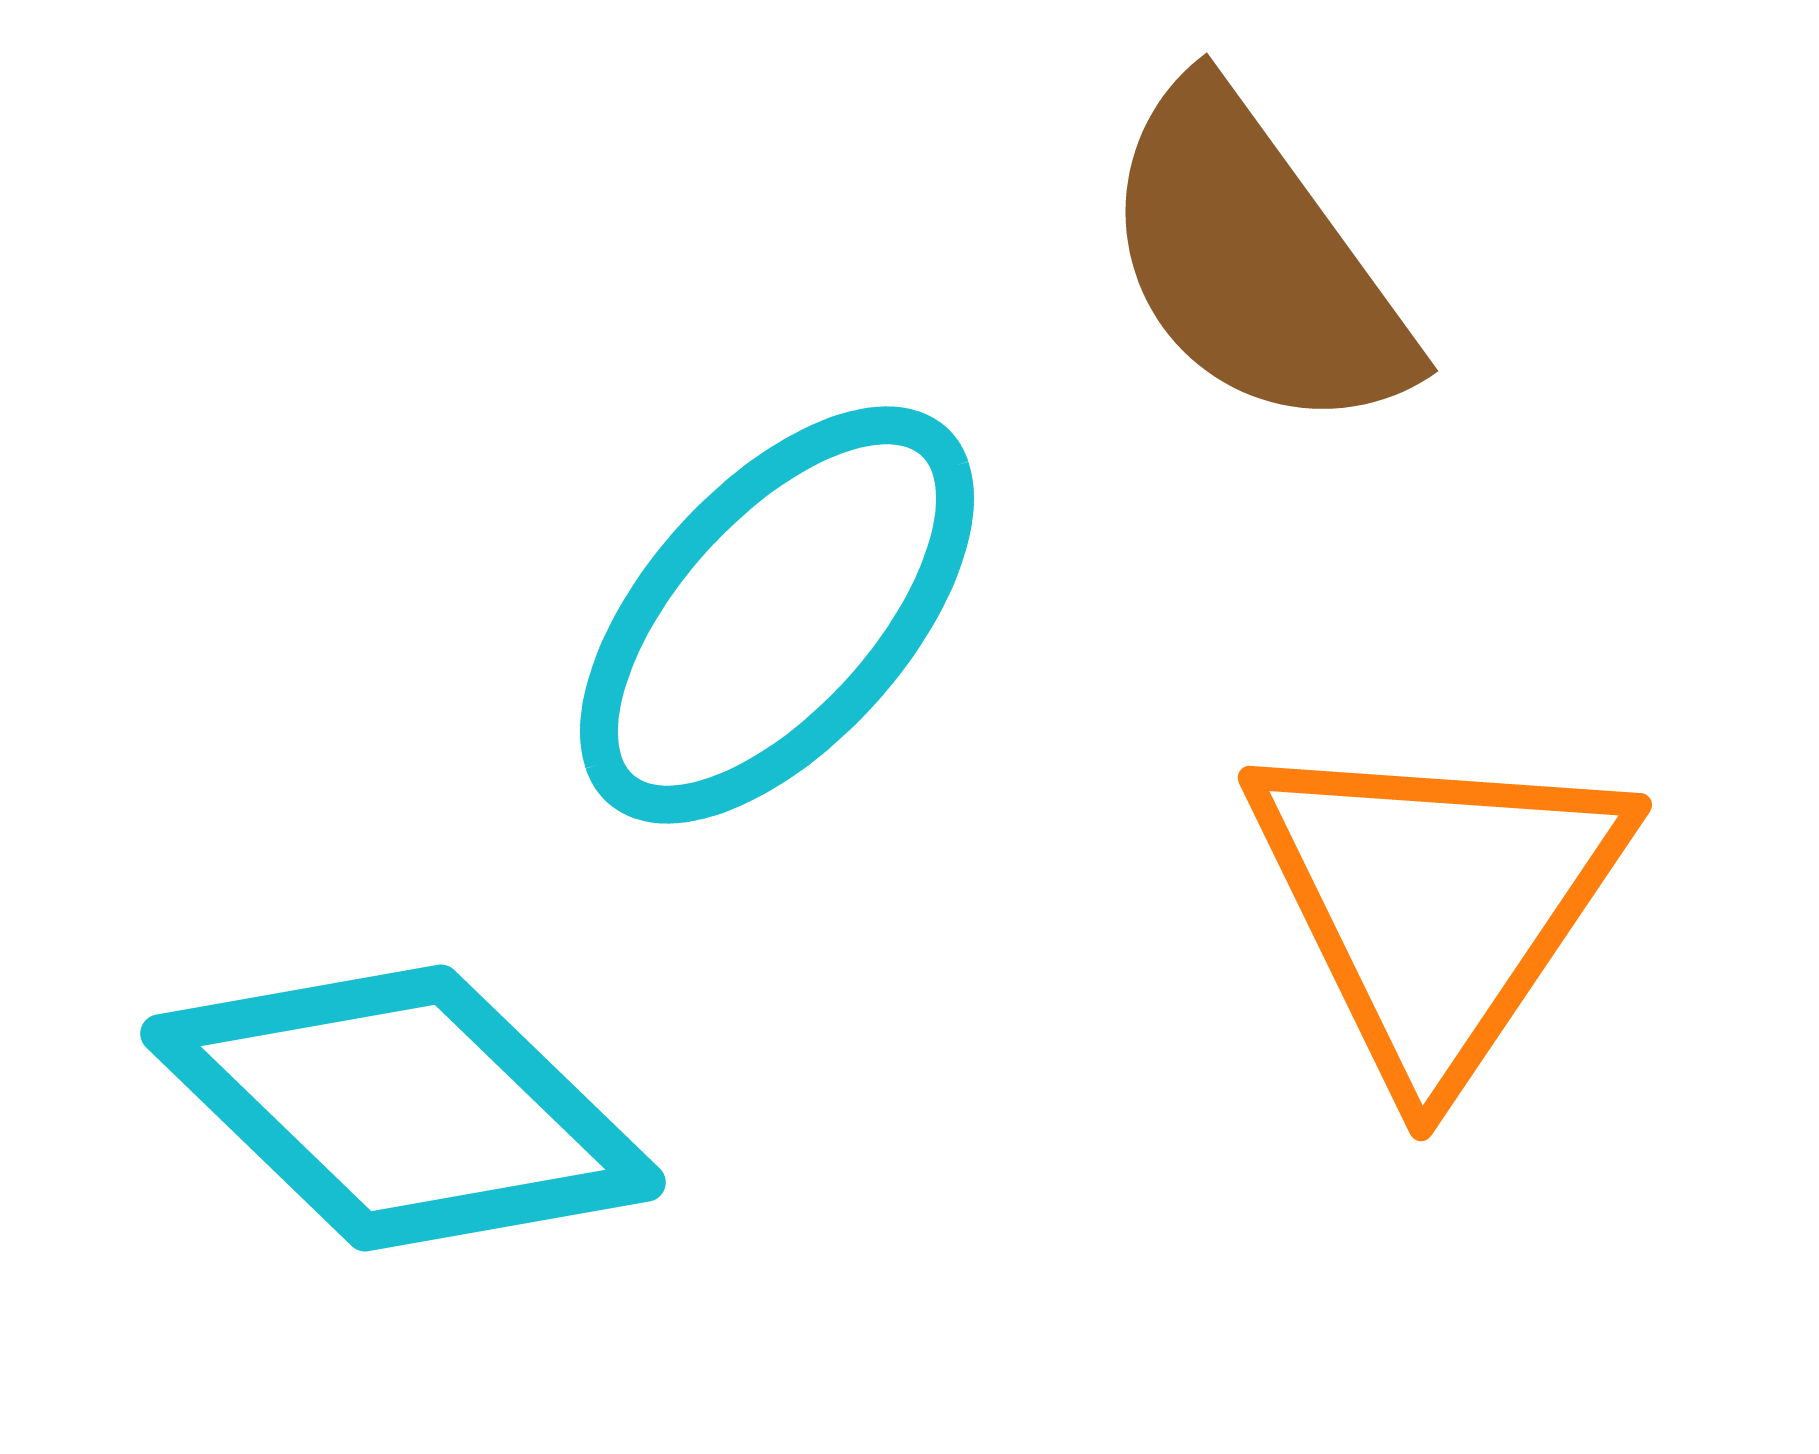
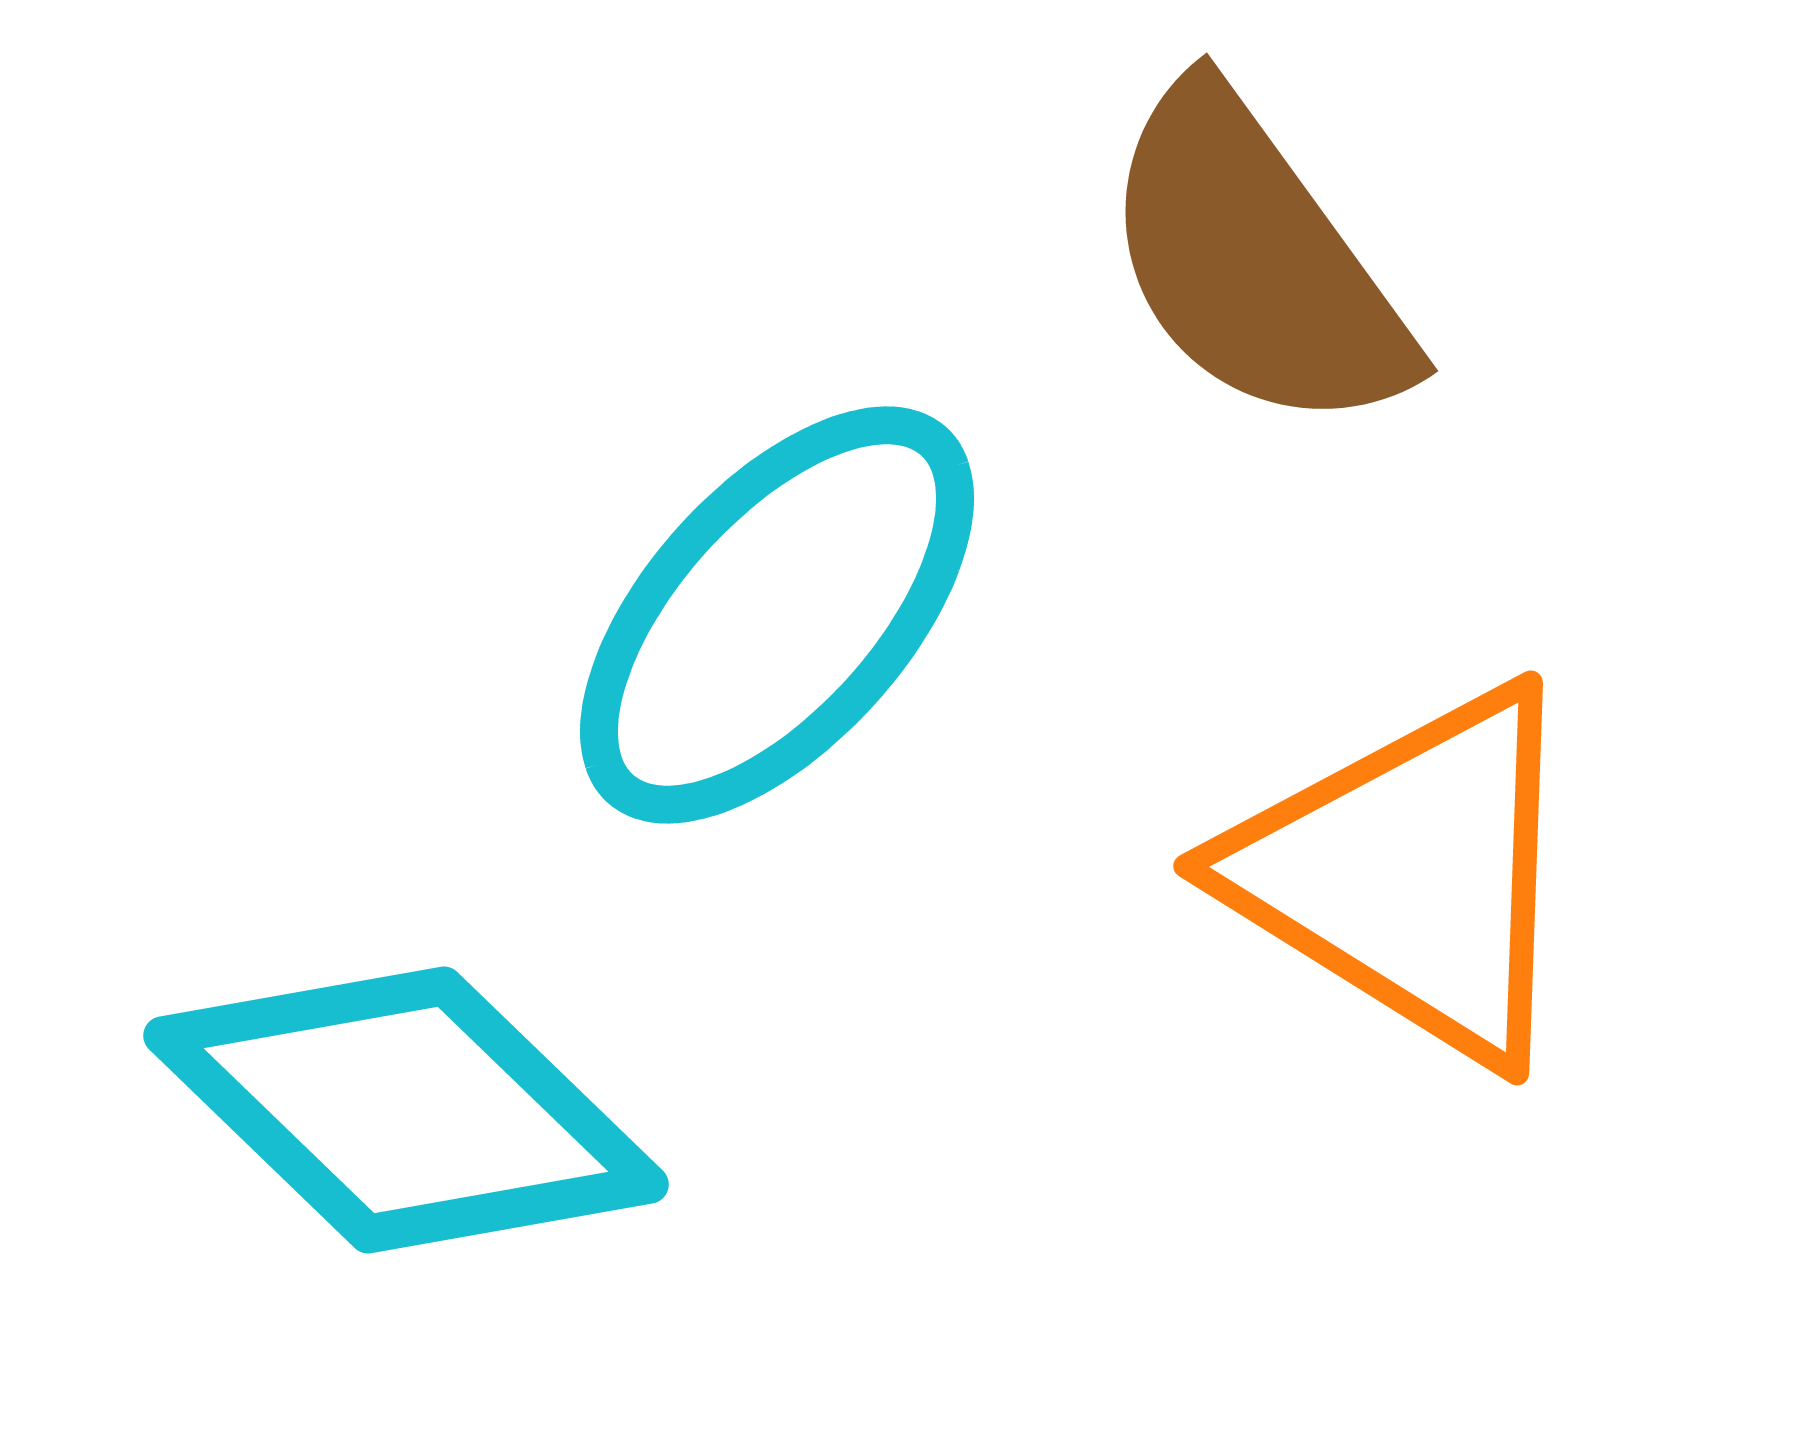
orange triangle: moved 26 px left, 30 px up; rotated 32 degrees counterclockwise
cyan diamond: moved 3 px right, 2 px down
